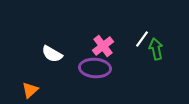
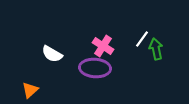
pink cross: rotated 20 degrees counterclockwise
